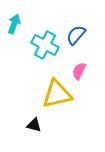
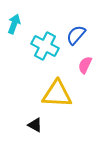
cyan cross: moved 1 px down
pink semicircle: moved 6 px right, 6 px up
yellow triangle: rotated 16 degrees clockwise
black triangle: moved 1 px right; rotated 14 degrees clockwise
